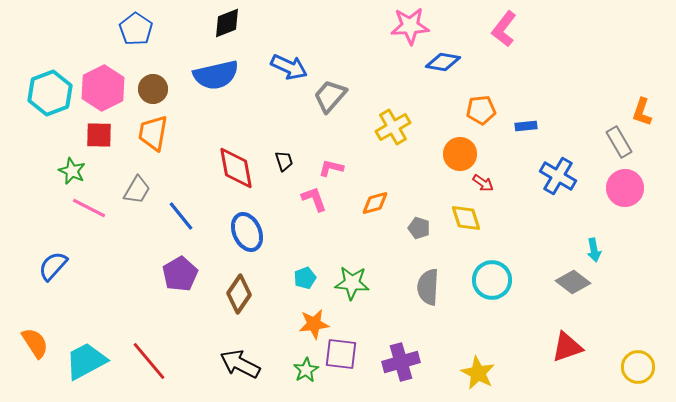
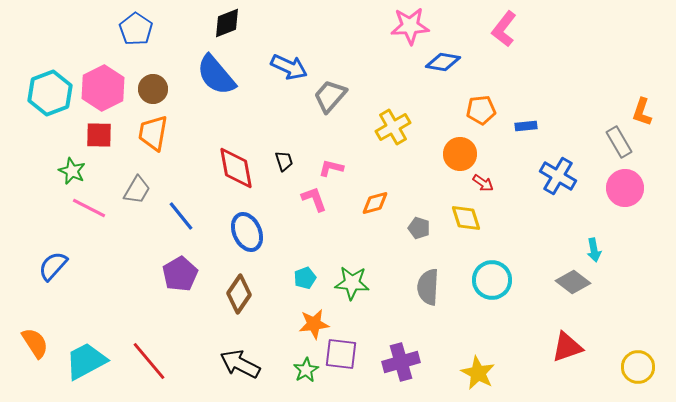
blue semicircle at (216, 75): rotated 63 degrees clockwise
